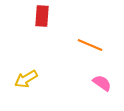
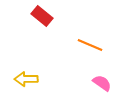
red rectangle: rotated 55 degrees counterclockwise
yellow arrow: rotated 30 degrees clockwise
